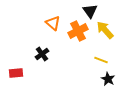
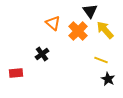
orange cross: rotated 18 degrees counterclockwise
